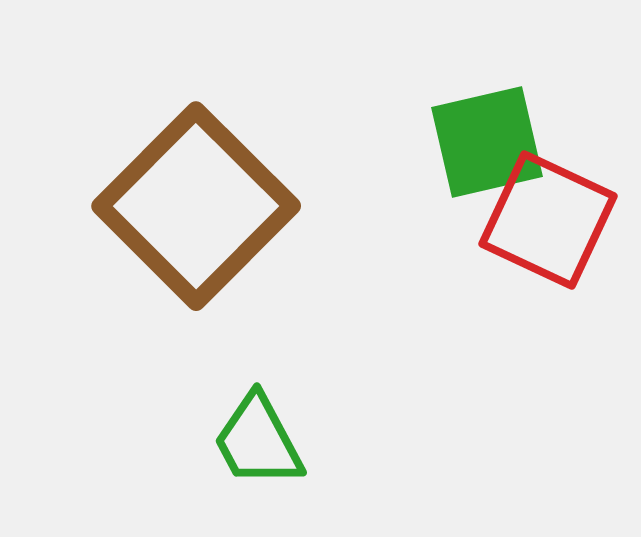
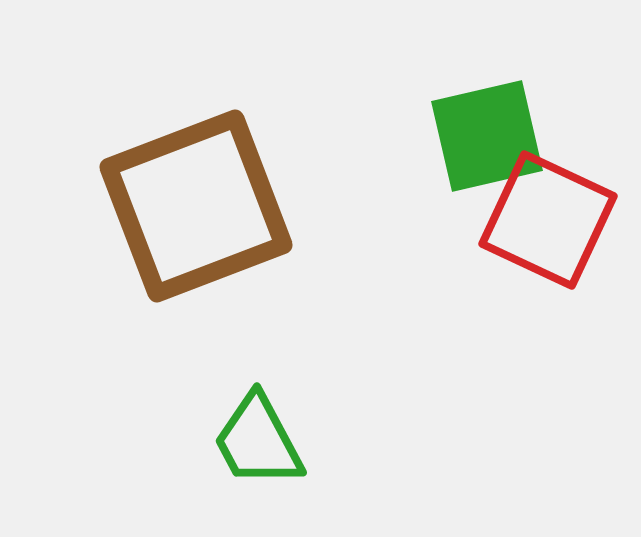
green square: moved 6 px up
brown square: rotated 24 degrees clockwise
